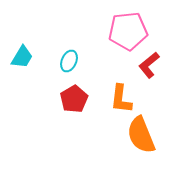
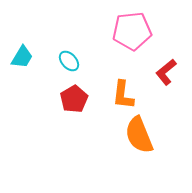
pink pentagon: moved 4 px right
cyan ellipse: rotated 65 degrees counterclockwise
red L-shape: moved 17 px right, 7 px down
orange L-shape: moved 2 px right, 4 px up
orange semicircle: moved 2 px left
